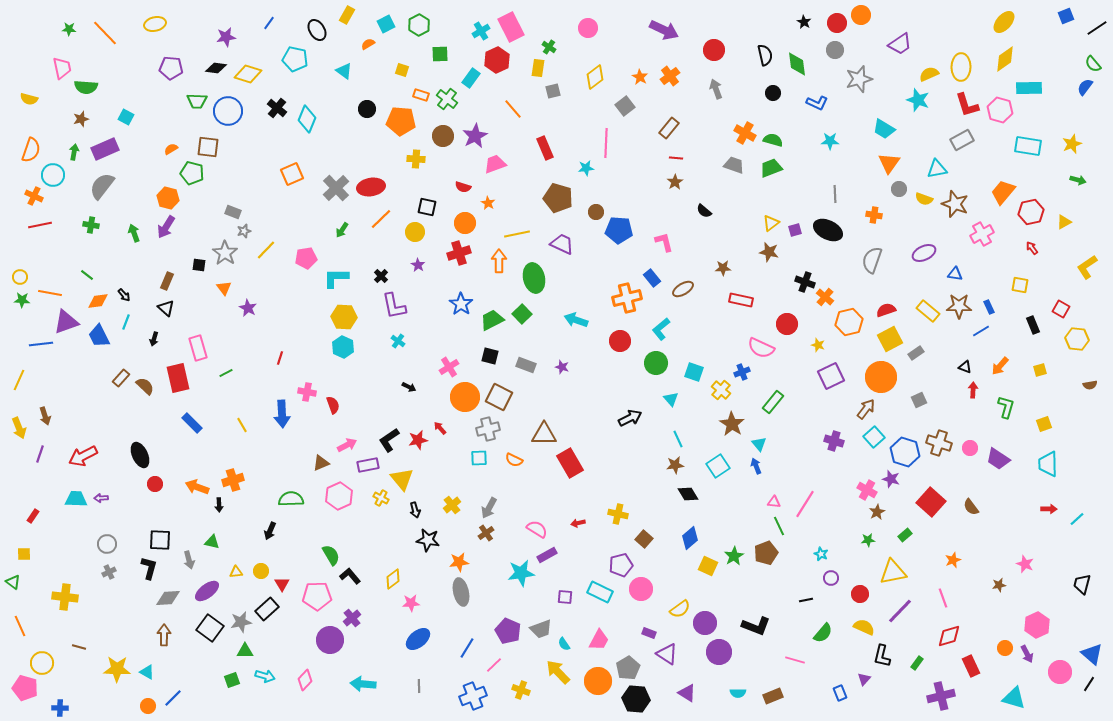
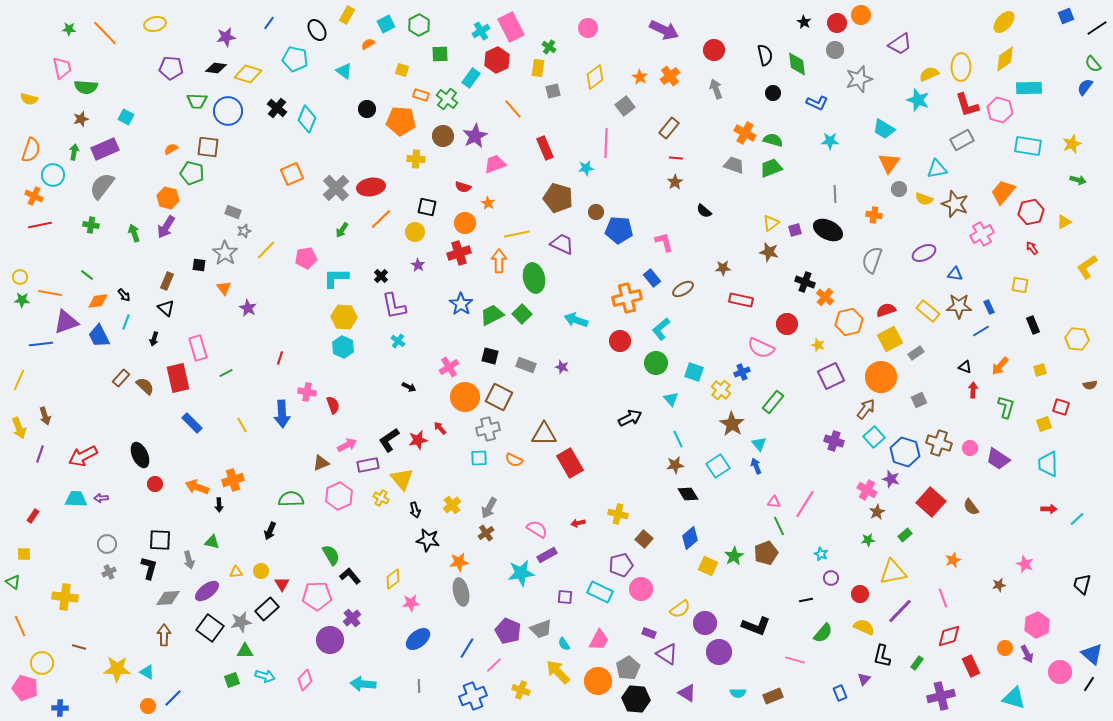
red square at (1061, 309): moved 98 px down; rotated 12 degrees counterclockwise
green trapezoid at (492, 320): moved 5 px up
